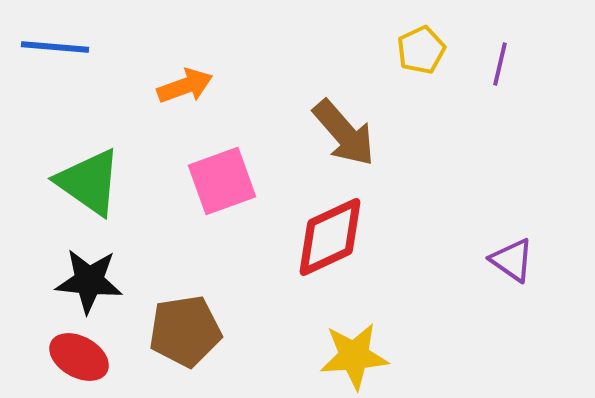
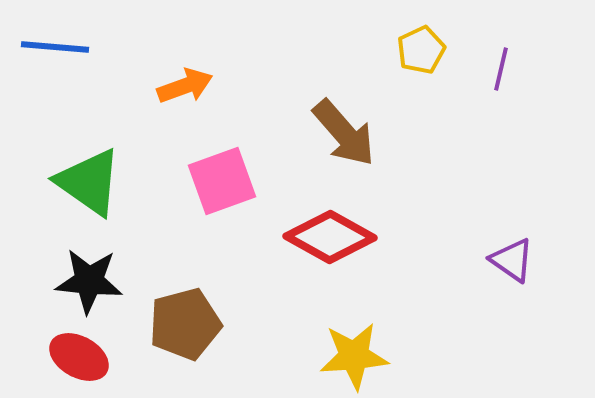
purple line: moved 1 px right, 5 px down
red diamond: rotated 54 degrees clockwise
brown pentagon: moved 7 px up; rotated 6 degrees counterclockwise
